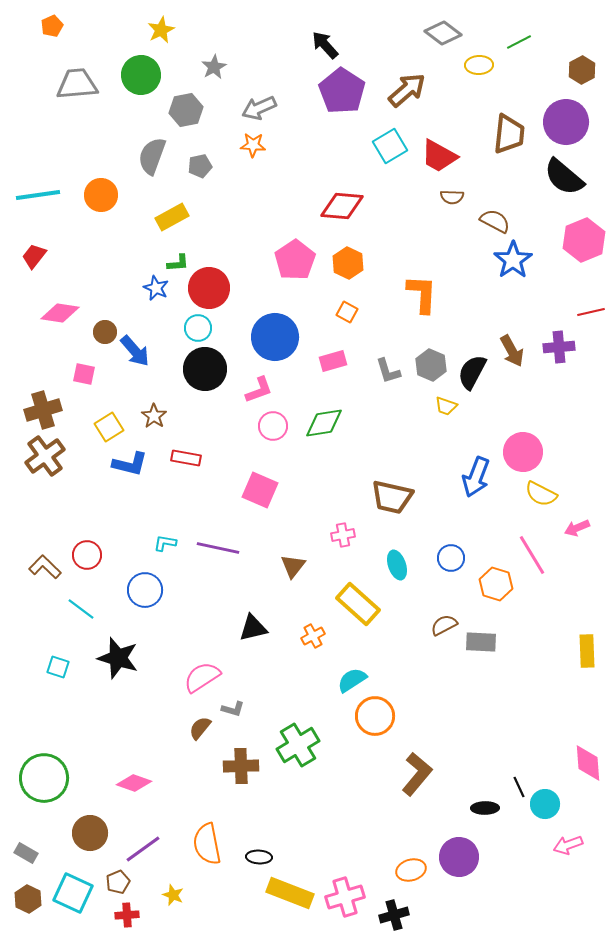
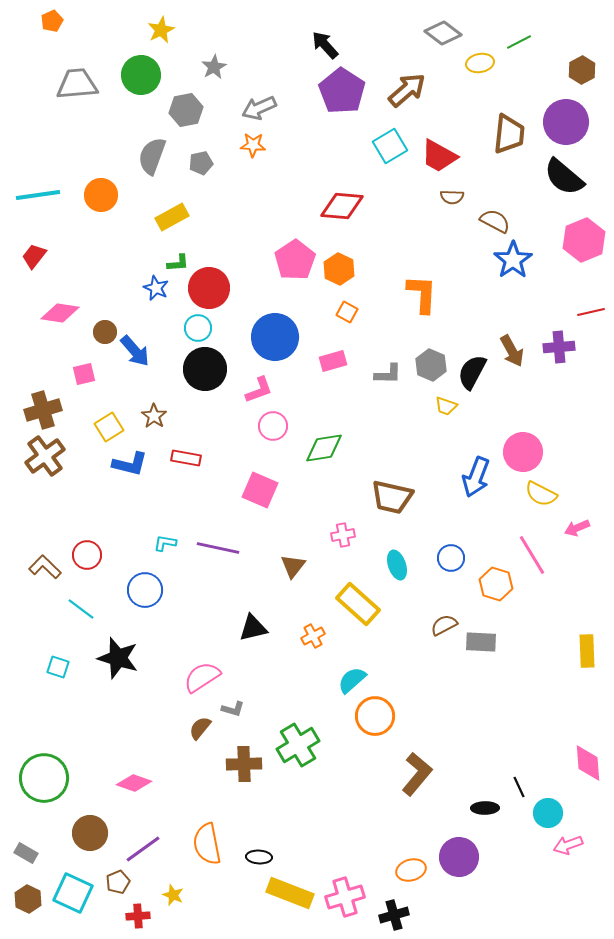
orange pentagon at (52, 26): moved 5 px up
yellow ellipse at (479, 65): moved 1 px right, 2 px up; rotated 8 degrees counterclockwise
gray pentagon at (200, 166): moved 1 px right, 3 px up
orange hexagon at (348, 263): moved 9 px left, 6 px down
gray L-shape at (388, 371): moved 3 px down; rotated 72 degrees counterclockwise
pink square at (84, 374): rotated 25 degrees counterclockwise
green diamond at (324, 423): moved 25 px down
cyan semicircle at (352, 680): rotated 8 degrees counterclockwise
brown cross at (241, 766): moved 3 px right, 2 px up
cyan circle at (545, 804): moved 3 px right, 9 px down
red cross at (127, 915): moved 11 px right, 1 px down
